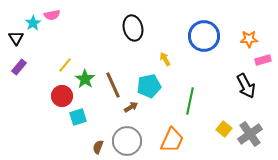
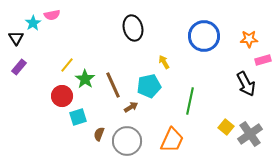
yellow arrow: moved 1 px left, 3 px down
yellow line: moved 2 px right
black arrow: moved 2 px up
yellow square: moved 2 px right, 2 px up
brown semicircle: moved 1 px right, 13 px up
